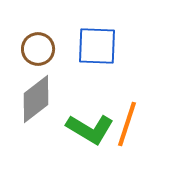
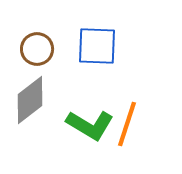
brown circle: moved 1 px left
gray diamond: moved 6 px left, 1 px down
green L-shape: moved 4 px up
